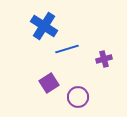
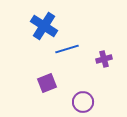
purple square: moved 2 px left; rotated 12 degrees clockwise
purple circle: moved 5 px right, 5 px down
